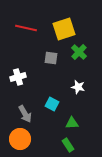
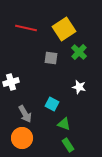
yellow square: rotated 15 degrees counterclockwise
white cross: moved 7 px left, 5 px down
white star: moved 1 px right
green triangle: moved 8 px left, 1 px down; rotated 24 degrees clockwise
orange circle: moved 2 px right, 1 px up
